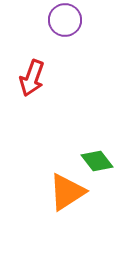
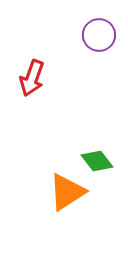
purple circle: moved 34 px right, 15 px down
